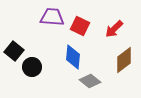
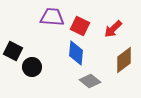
red arrow: moved 1 px left
black square: moved 1 px left; rotated 12 degrees counterclockwise
blue diamond: moved 3 px right, 4 px up
